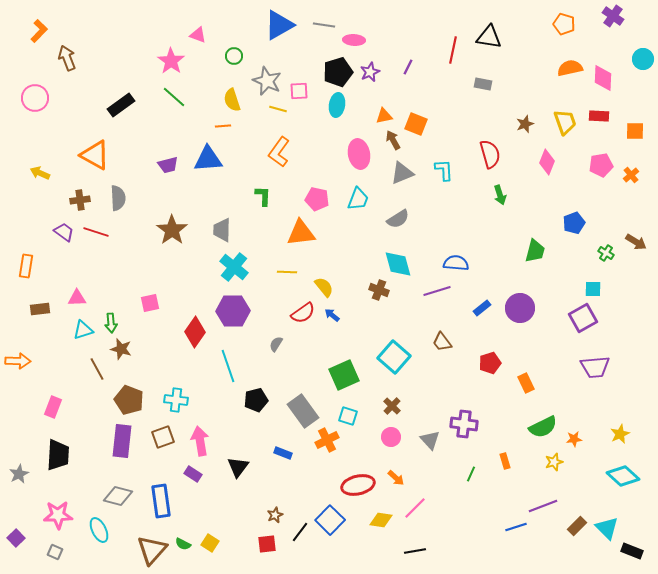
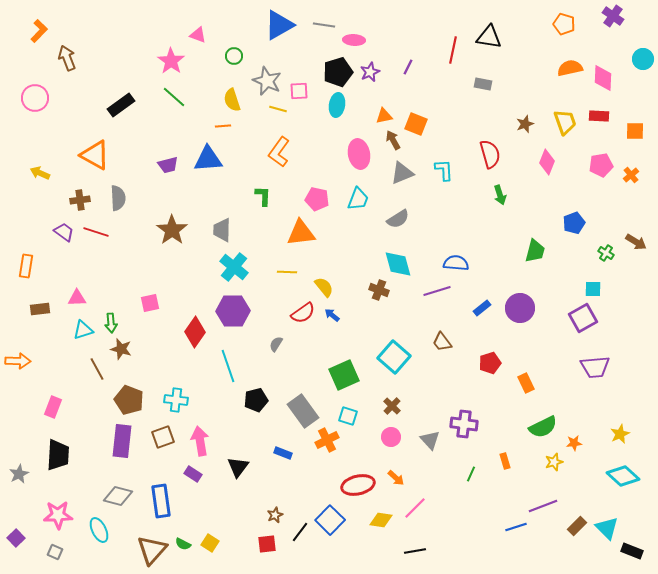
orange star at (574, 439): moved 4 px down
